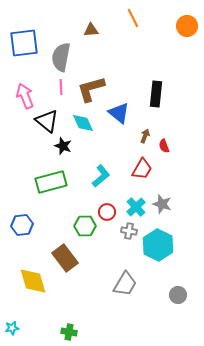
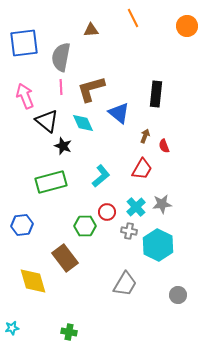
gray star: rotated 24 degrees counterclockwise
